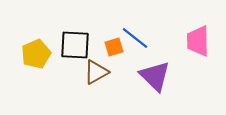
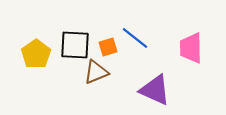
pink trapezoid: moved 7 px left, 7 px down
orange square: moved 6 px left
yellow pentagon: rotated 12 degrees counterclockwise
brown triangle: rotated 8 degrees clockwise
purple triangle: moved 14 px down; rotated 20 degrees counterclockwise
